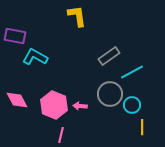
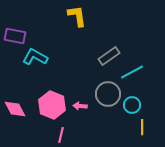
gray circle: moved 2 px left
pink diamond: moved 2 px left, 9 px down
pink hexagon: moved 2 px left
